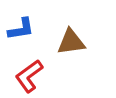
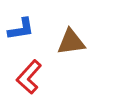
red L-shape: moved 1 px down; rotated 12 degrees counterclockwise
